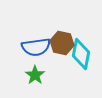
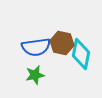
green star: rotated 24 degrees clockwise
